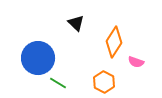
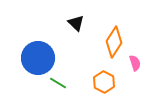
pink semicircle: moved 1 px left, 1 px down; rotated 126 degrees counterclockwise
